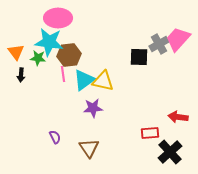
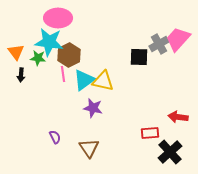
brown hexagon: rotated 20 degrees counterclockwise
purple star: rotated 18 degrees clockwise
